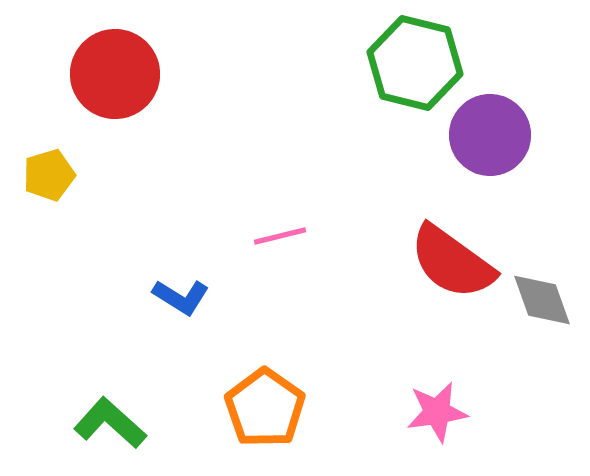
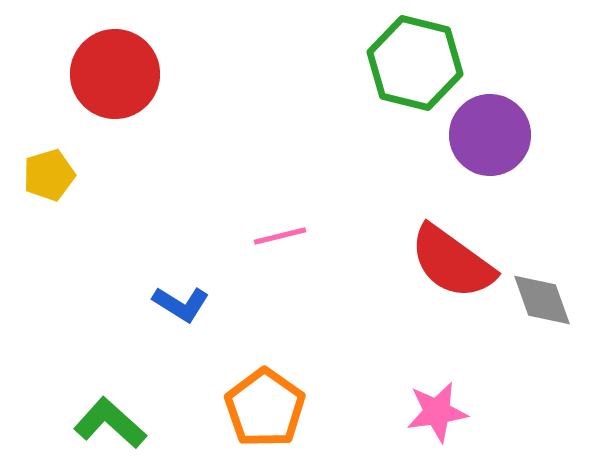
blue L-shape: moved 7 px down
